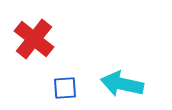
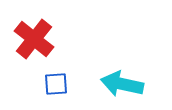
blue square: moved 9 px left, 4 px up
